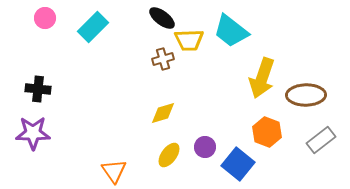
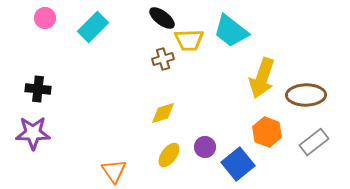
gray rectangle: moved 7 px left, 2 px down
blue square: rotated 12 degrees clockwise
